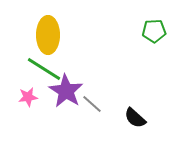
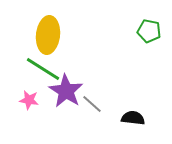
green pentagon: moved 5 px left; rotated 15 degrees clockwise
yellow ellipse: rotated 6 degrees clockwise
green line: moved 1 px left
pink star: moved 1 px right, 3 px down; rotated 18 degrees clockwise
black semicircle: moved 2 px left; rotated 145 degrees clockwise
